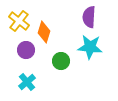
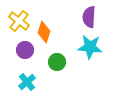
purple circle: moved 1 px left
green circle: moved 4 px left, 1 px down
